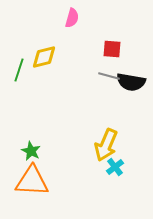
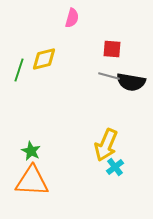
yellow diamond: moved 2 px down
